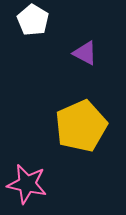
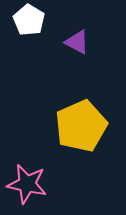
white pentagon: moved 4 px left
purple triangle: moved 8 px left, 11 px up
